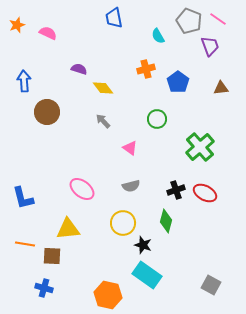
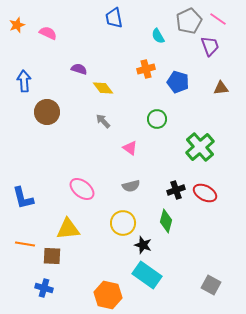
gray pentagon: rotated 25 degrees clockwise
blue pentagon: rotated 20 degrees counterclockwise
